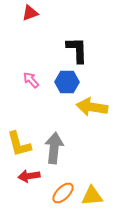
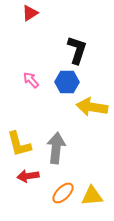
red triangle: rotated 12 degrees counterclockwise
black L-shape: rotated 20 degrees clockwise
gray arrow: moved 2 px right
red arrow: moved 1 px left
